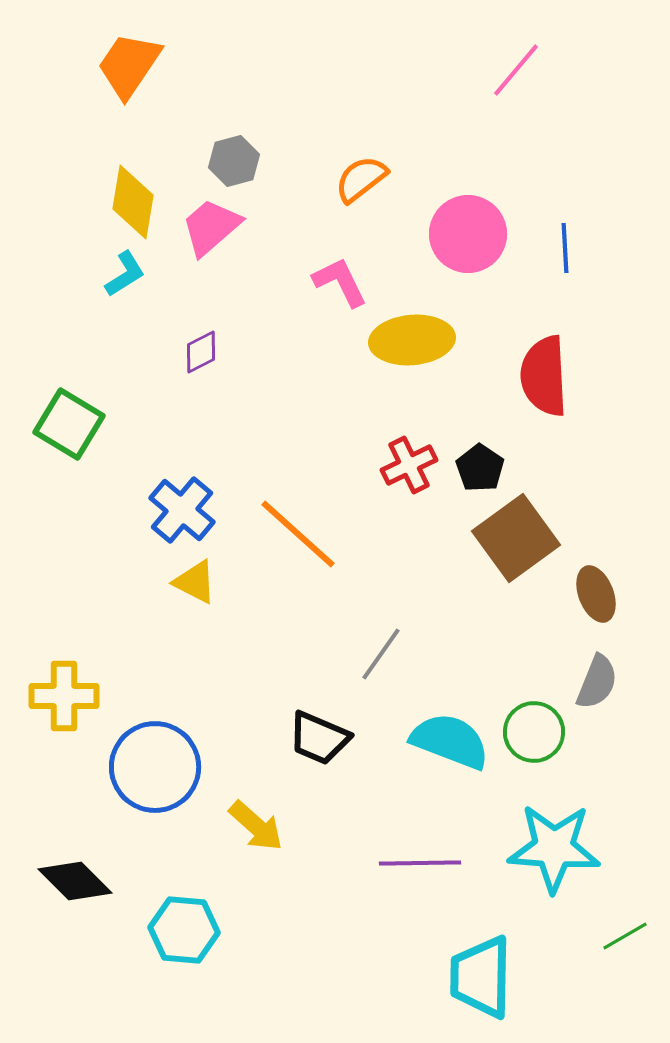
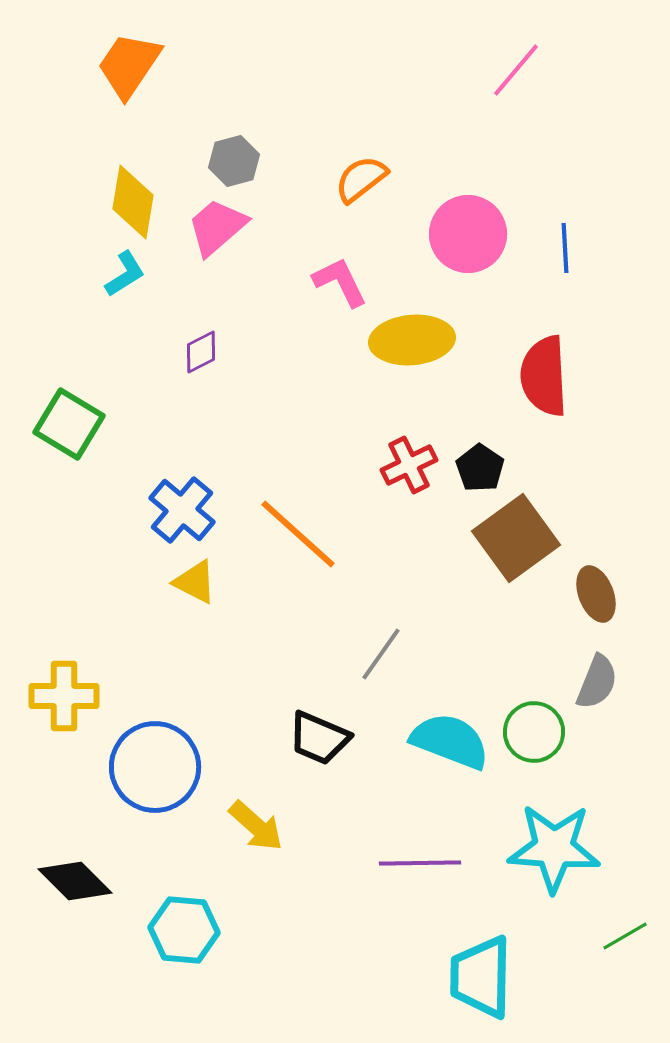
pink trapezoid: moved 6 px right
